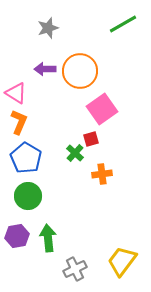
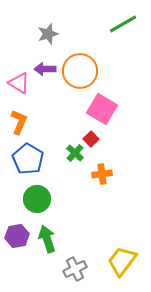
gray star: moved 6 px down
pink triangle: moved 3 px right, 10 px up
pink square: rotated 24 degrees counterclockwise
red square: rotated 28 degrees counterclockwise
blue pentagon: moved 2 px right, 1 px down
green circle: moved 9 px right, 3 px down
green arrow: moved 1 px left, 1 px down; rotated 12 degrees counterclockwise
